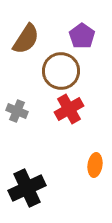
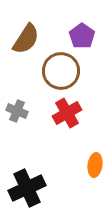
red cross: moved 2 px left, 4 px down
